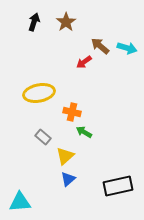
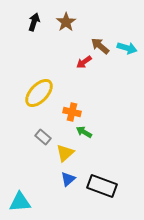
yellow ellipse: rotated 36 degrees counterclockwise
yellow triangle: moved 3 px up
black rectangle: moved 16 px left; rotated 32 degrees clockwise
